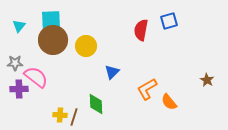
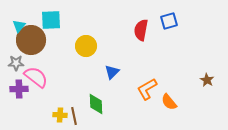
brown circle: moved 22 px left
gray star: moved 1 px right
brown line: moved 1 px up; rotated 30 degrees counterclockwise
